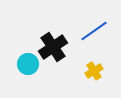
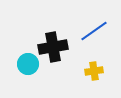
black cross: rotated 24 degrees clockwise
yellow cross: rotated 24 degrees clockwise
